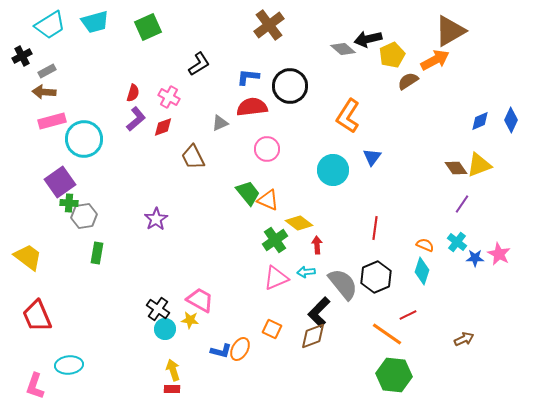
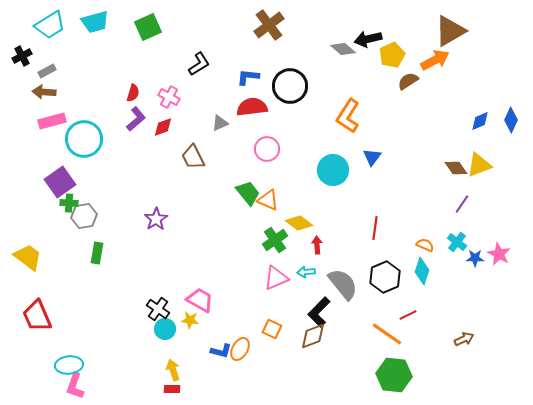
black hexagon at (376, 277): moved 9 px right
pink L-shape at (35, 386): moved 40 px right
